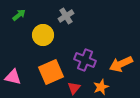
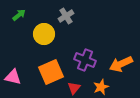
yellow circle: moved 1 px right, 1 px up
